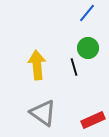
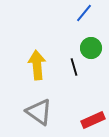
blue line: moved 3 px left
green circle: moved 3 px right
gray triangle: moved 4 px left, 1 px up
